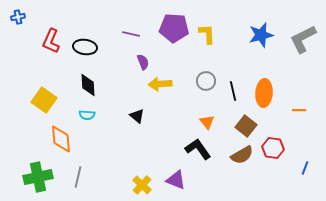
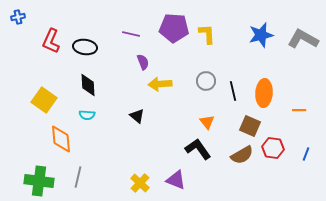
gray L-shape: rotated 56 degrees clockwise
brown square: moved 4 px right; rotated 15 degrees counterclockwise
blue line: moved 1 px right, 14 px up
green cross: moved 1 px right, 4 px down; rotated 20 degrees clockwise
yellow cross: moved 2 px left, 2 px up
